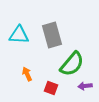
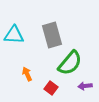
cyan triangle: moved 5 px left
green semicircle: moved 2 px left, 1 px up
red square: rotated 16 degrees clockwise
